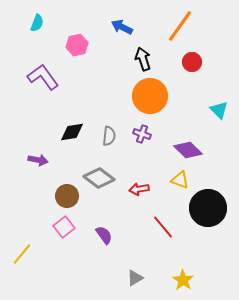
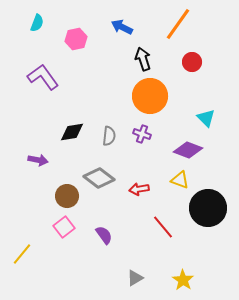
orange line: moved 2 px left, 2 px up
pink hexagon: moved 1 px left, 6 px up
cyan triangle: moved 13 px left, 8 px down
purple diamond: rotated 24 degrees counterclockwise
